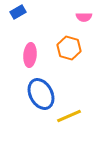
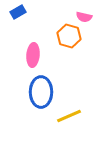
pink semicircle: rotated 14 degrees clockwise
orange hexagon: moved 12 px up
pink ellipse: moved 3 px right
blue ellipse: moved 2 px up; rotated 28 degrees clockwise
